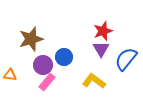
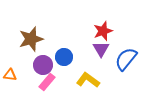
yellow L-shape: moved 6 px left, 1 px up
